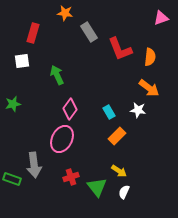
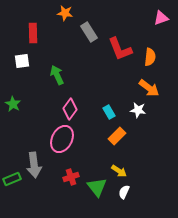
red rectangle: rotated 18 degrees counterclockwise
green star: rotated 28 degrees counterclockwise
green rectangle: rotated 42 degrees counterclockwise
